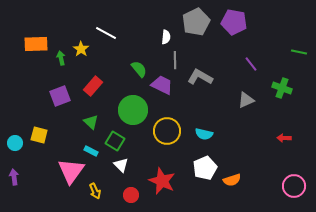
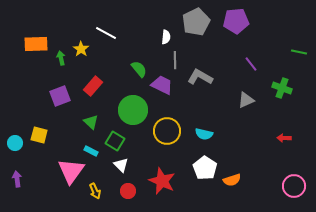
purple pentagon: moved 2 px right, 1 px up; rotated 15 degrees counterclockwise
white pentagon: rotated 15 degrees counterclockwise
purple arrow: moved 3 px right, 2 px down
red circle: moved 3 px left, 4 px up
